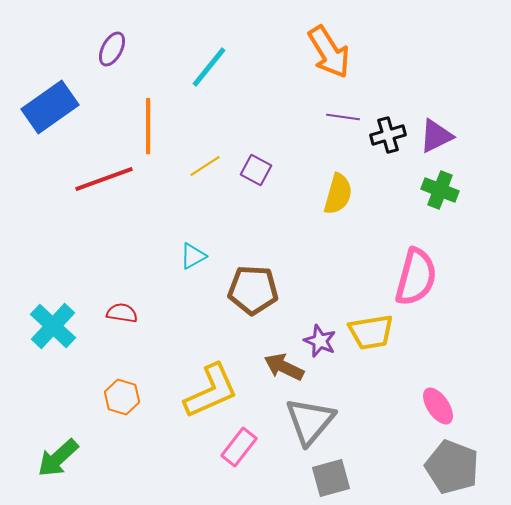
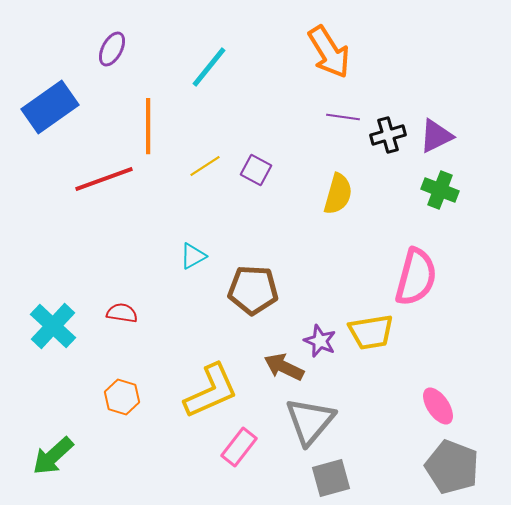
green arrow: moved 5 px left, 2 px up
